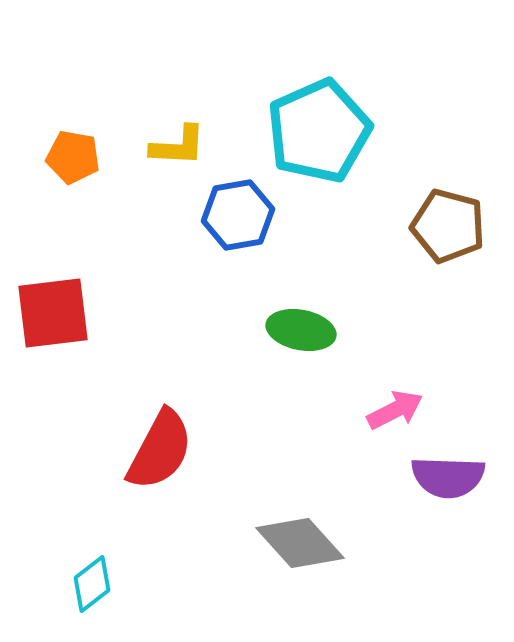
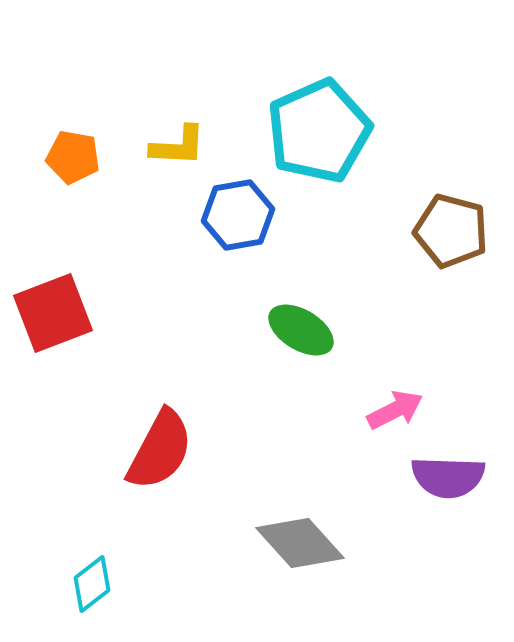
brown pentagon: moved 3 px right, 5 px down
red square: rotated 14 degrees counterclockwise
green ellipse: rotated 20 degrees clockwise
